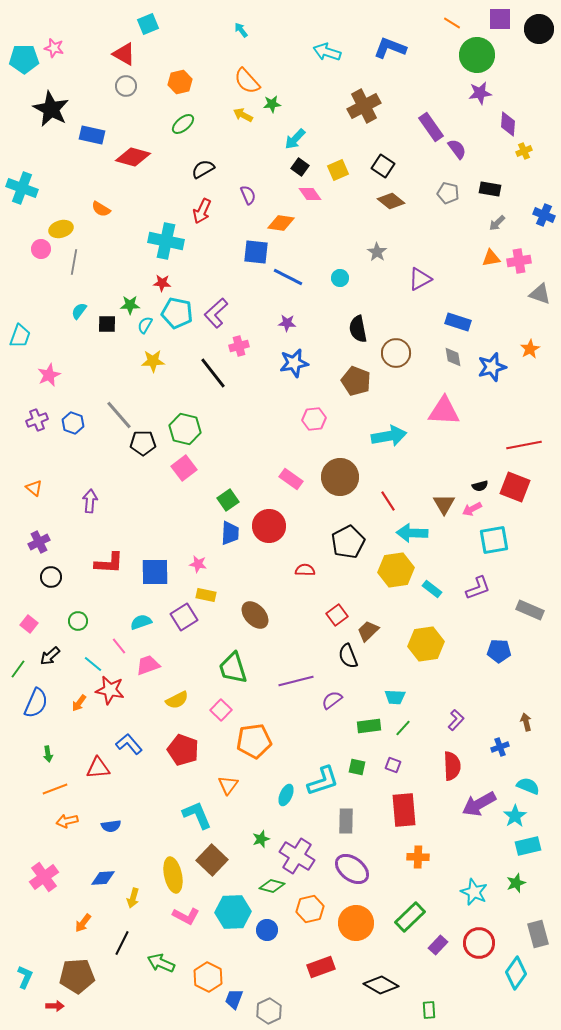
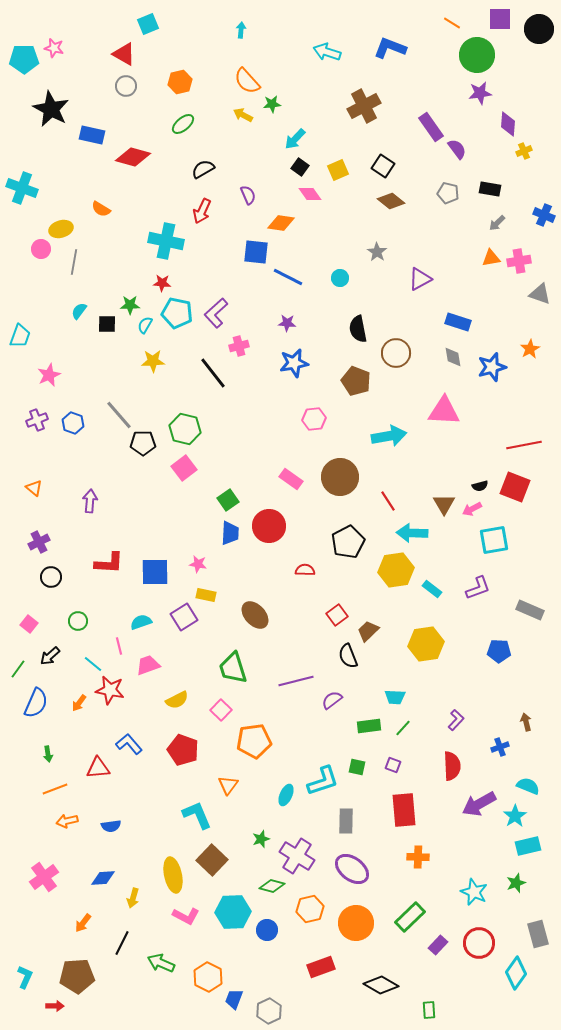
cyan arrow at (241, 30): rotated 42 degrees clockwise
pink line at (119, 646): rotated 24 degrees clockwise
